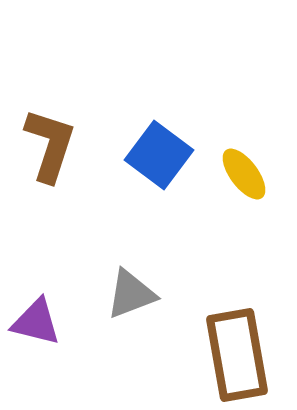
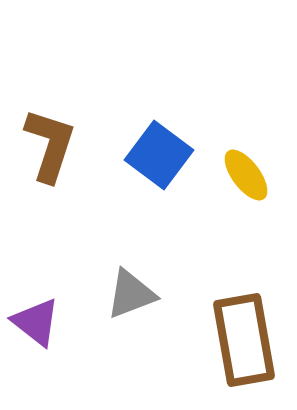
yellow ellipse: moved 2 px right, 1 px down
purple triangle: rotated 24 degrees clockwise
brown rectangle: moved 7 px right, 15 px up
